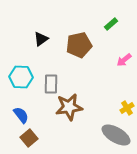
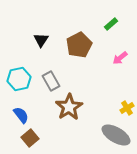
black triangle: moved 1 px down; rotated 21 degrees counterclockwise
brown pentagon: rotated 15 degrees counterclockwise
pink arrow: moved 4 px left, 2 px up
cyan hexagon: moved 2 px left, 2 px down; rotated 15 degrees counterclockwise
gray rectangle: moved 3 px up; rotated 30 degrees counterclockwise
brown star: rotated 24 degrees counterclockwise
brown square: moved 1 px right
